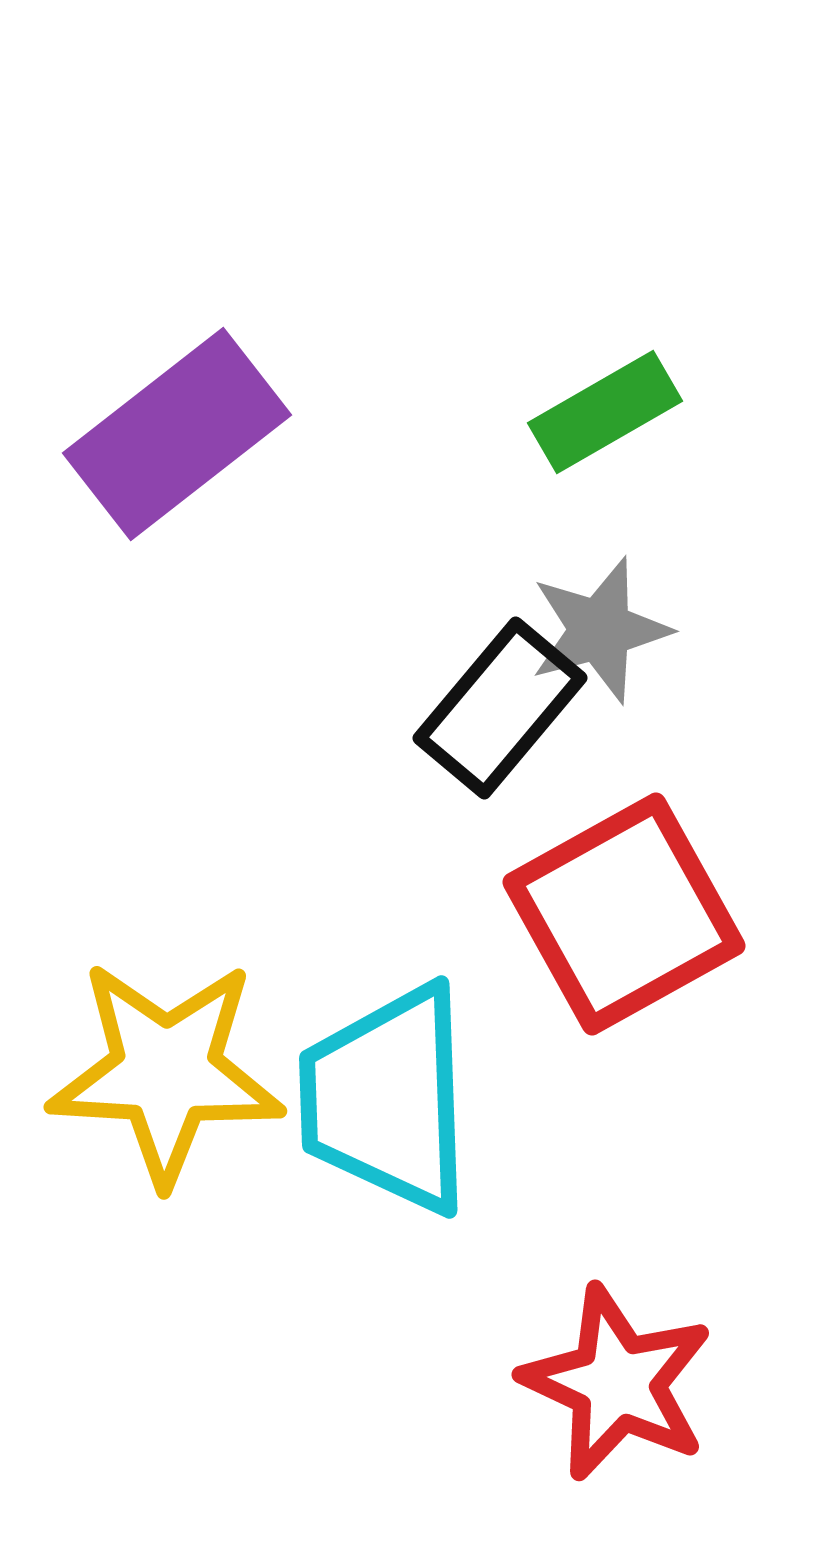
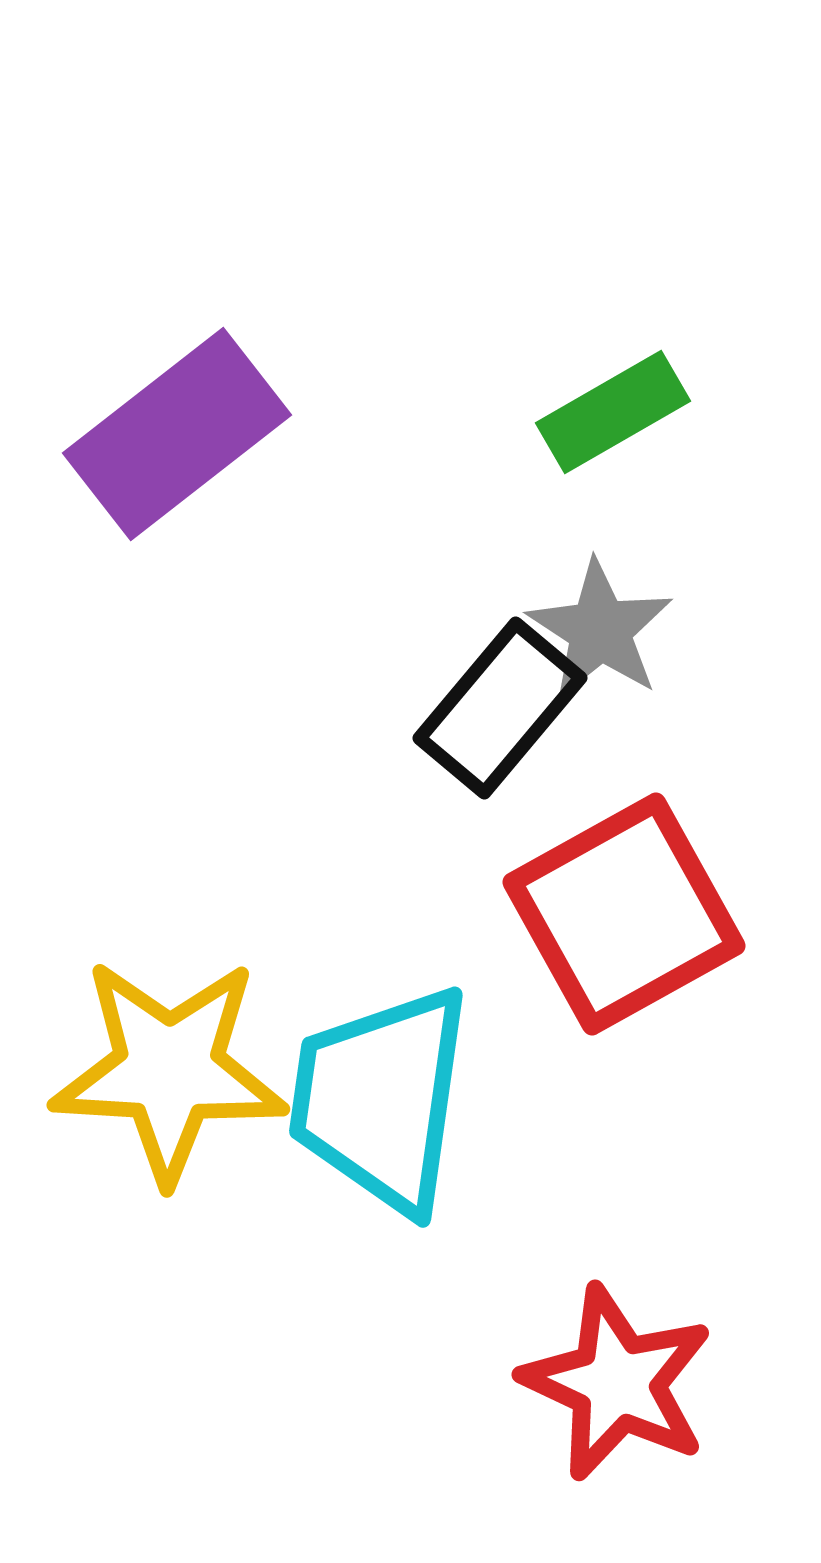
green rectangle: moved 8 px right
gray star: rotated 24 degrees counterclockwise
yellow star: moved 3 px right, 2 px up
cyan trapezoid: moved 6 px left; rotated 10 degrees clockwise
